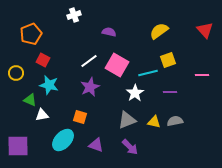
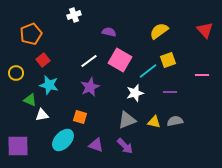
red square: rotated 24 degrees clockwise
pink square: moved 3 px right, 5 px up
cyan line: moved 2 px up; rotated 24 degrees counterclockwise
white star: rotated 18 degrees clockwise
purple arrow: moved 5 px left, 1 px up
